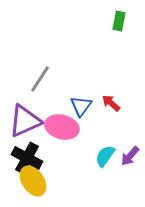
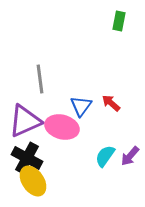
gray line: rotated 40 degrees counterclockwise
